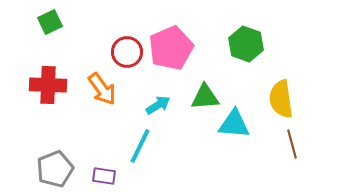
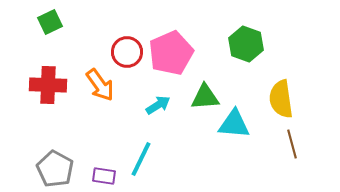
pink pentagon: moved 5 px down
orange arrow: moved 2 px left, 4 px up
cyan line: moved 1 px right, 13 px down
gray pentagon: rotated 21 degrees counterclockwise
